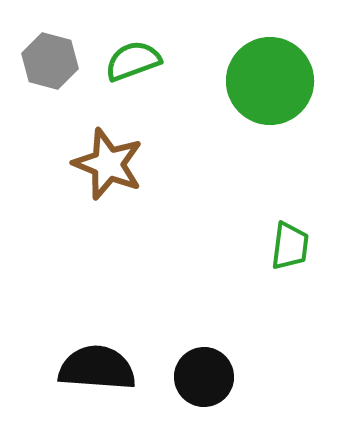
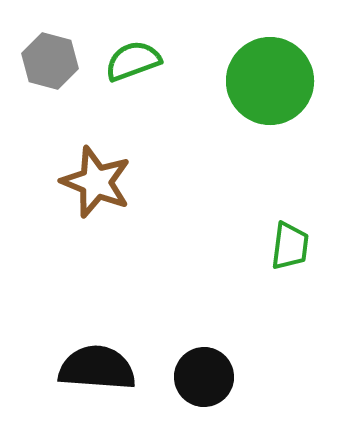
brown star: moved 12 px left, 18 px down
